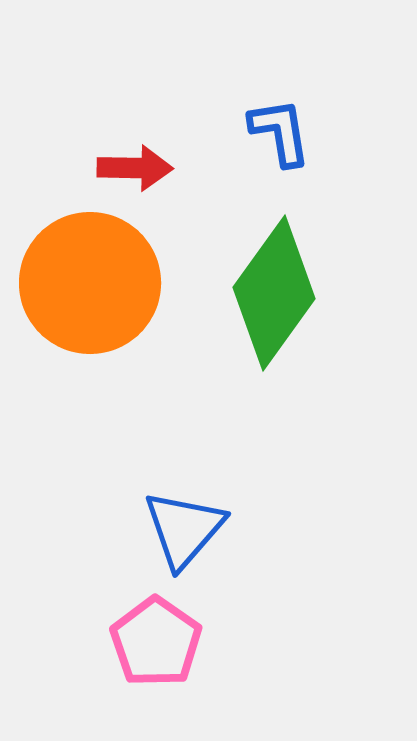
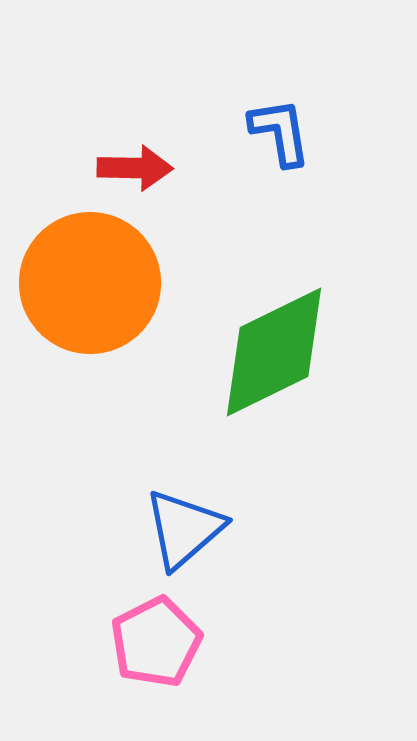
green diamond: moved 59 px down; rotated 28 degrees clockwise
blue triangle: rotated 8 degrees clockwise
pink pentagon: rotated 10 degrees clockwise
